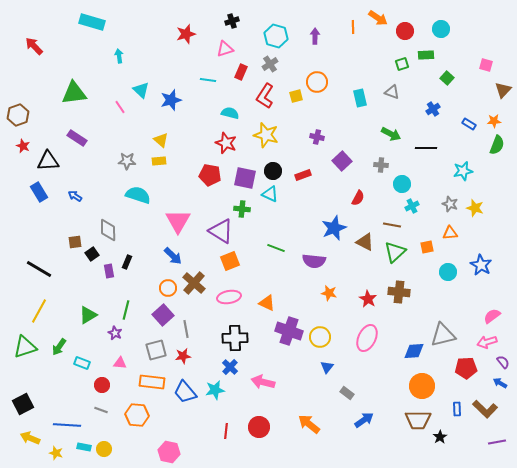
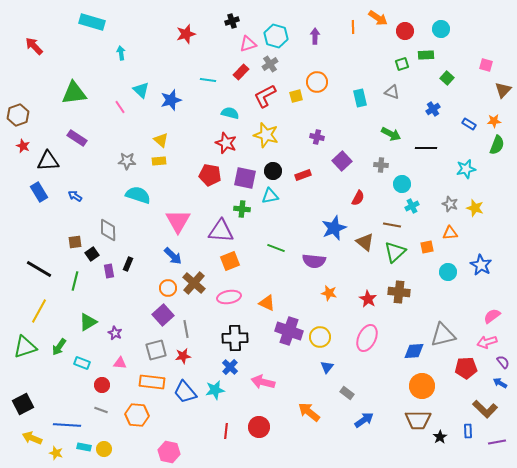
pink triangle at (225, 49): moved 23 px right, 5 px up
cyan arrow at (119, 56): moved 2 px right, 3 px up
red rectangle at (241, 72): rotated 21 degrees clockwise
red L-shape at (265, 96): rotated 30 degrees clockwise
cyan star at (463, 171): moved 3 px right, 2 px up
cyan triangle at (270, 194): moved 2 px down; rotated 36 degrees counterclockwise
purple triangle at (221, 231): rotated 28 degrees counterclockwise
brown triangle at (365, 242): rotated 12 degrees clockwise
black rectangle at (127, 262): moved 1 px right, 2 px down
green line at (126, 310): moved 51 px left, 29 px up
green triangle at (88, 315): moved 7 px down
blue rectangle at (457, 409): moved 11 px right, 22 px down
orange arrow at (309, 424): moved 12 px up
yellow arrow at (30, 438): moved 2 px right
